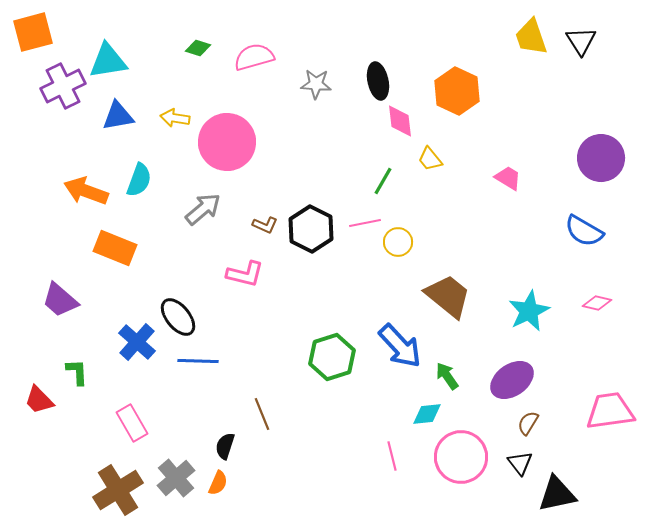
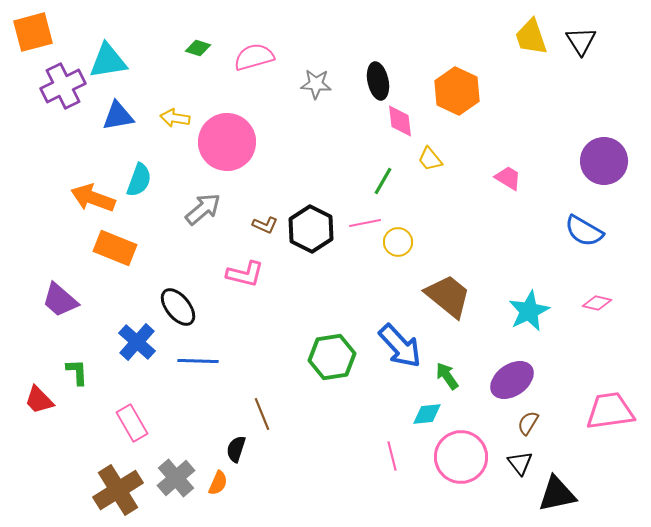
purple circle at (601, 158): moved 3 px right, 3 px down
orange arrow at (86, 191): moved 7 px right, 7 px down
black ellipse at (178, 317): moved 10 px up
green hexagon at (332, 357): rotated 9 degrees clockwise
black semicircle at (225, 446): moved 11 px right, 3 px down
